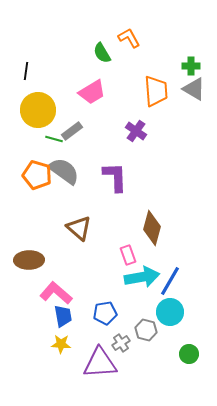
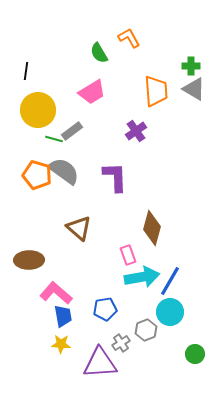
green semicircle: moved 3 px left
purple cross: rotated 20 degrees clockwise
blue pentagon: moved 4 px up
gray hexagon: rotated 25 degrees clockwise
green circle: moved 6 px right
